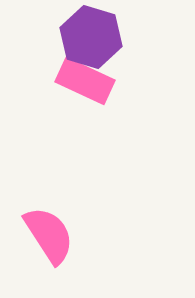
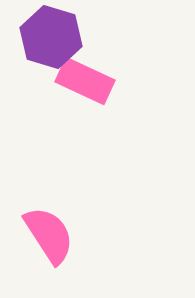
purple hexagon: moved 40 px left
